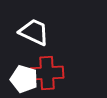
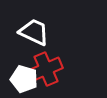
red cross: moved 1 px left, 4 px up; rotated 20 degrees counterclockwise
